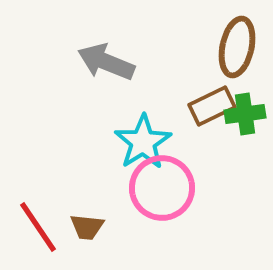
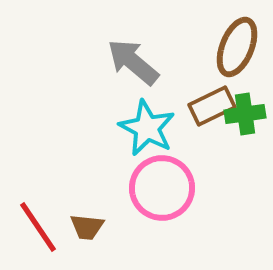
brown ellipse: rotated 10 degrees clockwise
gray arrow: moved 27 px right; rotated 18 degrees clockwise
cyan star: moved 4 px right, 14 px up; rotated 12 degrees counterclockwise
